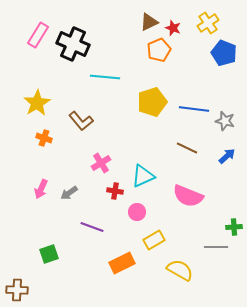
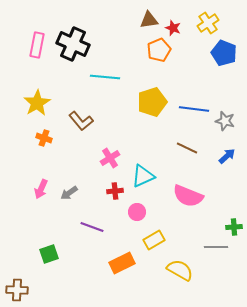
brown triangle: moved 2 px up; rotated 18 degrees clockwise
pink rectangle: moved 1 px left, 10 px down; rotated 20 degrees counterclockwise
pink cross: moved 9 px right, 5 px up
red cross: rotated 14 degrees counterclockwise
